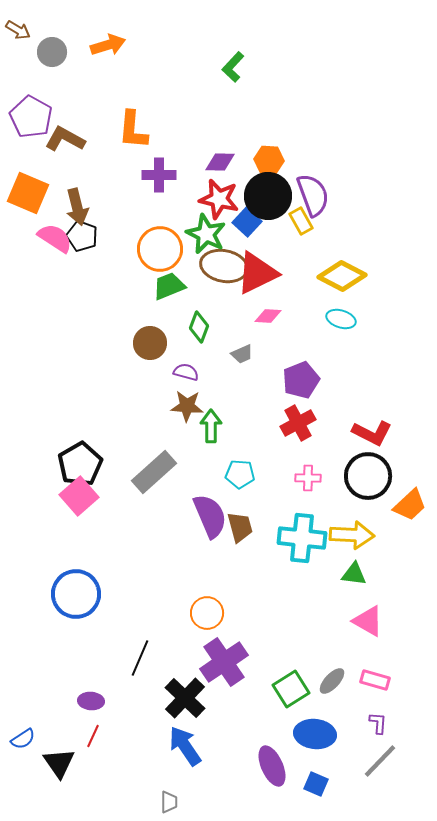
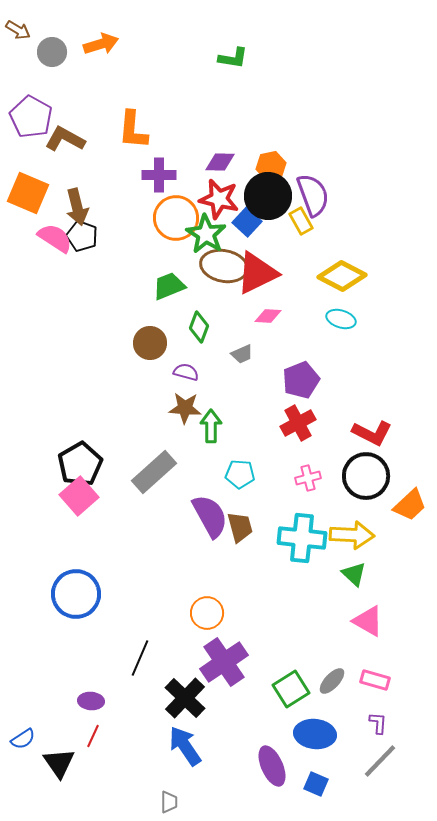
orange arrow at (108, 45): moved 7 px left, 1 px up
green L-shape at (233, 67): moved 9 px up; rotated 124 degrees counterclockwise
orange hexagon at (269, 160): moved 2 px right, 6 px down; rotated 16 degrees counterclockwise
green star at (206, 234): rotated 6 degrees clockwise
orange circle at (160, 249): moved 16 px right, 31 px up
brown star at (187, 406): moved 2 px left, 2 px down
black circle at (368, 476): moved 2 px left
pink cross at (308, 478): rotated 15 degrees counterclockwise
purple semicircle at (210, 516): rotated 6 degrees counterclockwise
green triangle at (354, 574): rotated 36 degrees clockwise
